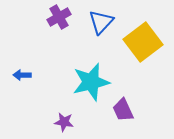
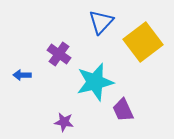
purple cross: moved 37 px down; rotated 25 degrees counterclockwise
cyan star: moved 4 px right
